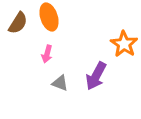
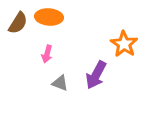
orange ellipse: rotated 68 degrees counterclockwise
purple arrow: moved 1 px up
